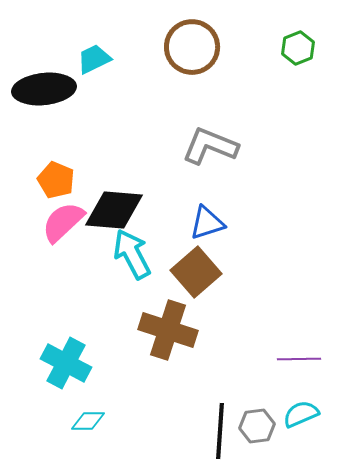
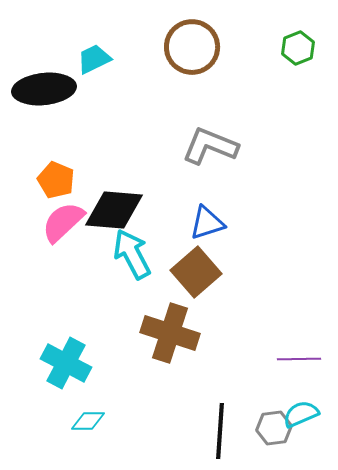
brown cross: moved 2 px right, 3 px down
gray hexagon: moved 17 px right, 2 px down
